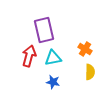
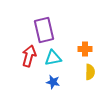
orange cross: rotated 32 degrees counterclockwise
